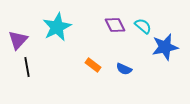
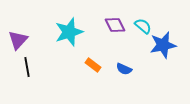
cyan star: moved 12 px right, 5 px down; rotated 8 degrees clockwise
blue star: moved 2 px left, 2 px up
